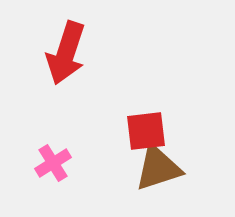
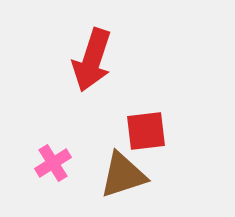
red arrow: moved 26 px right, 7 px down
brown triangle: moved 35 px left, 7 px down
